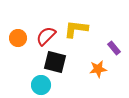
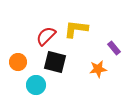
orange circle: moved 24 px down
cyan circle: moved 5 px left
